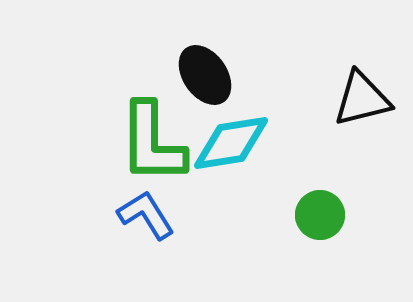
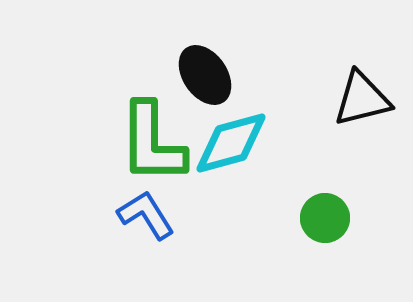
cyan diamond: rotated 6 degrees counterclockwise
green circle: moved 5 px right, 3 px down
